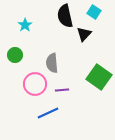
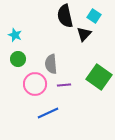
cyan square: moved 4 px down
cyan star: moved 10 px left, 10 px down; rotated 16 degrees counterclockwise
green circle: moved 3 px right, 4 px down
gray semicircle: moved 1 px left, 1 px down
purple line: moved 2 px right, 5 px up
